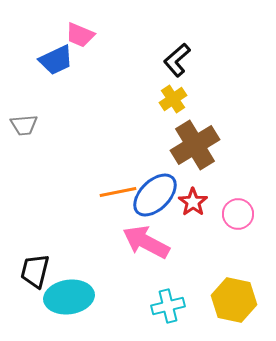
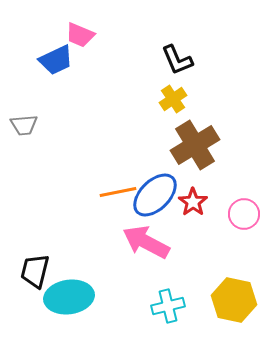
black L-shape: rotated 72 degrees counterclockwise
pink circle: moved 6 px right
